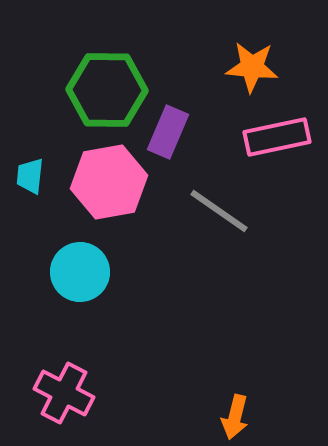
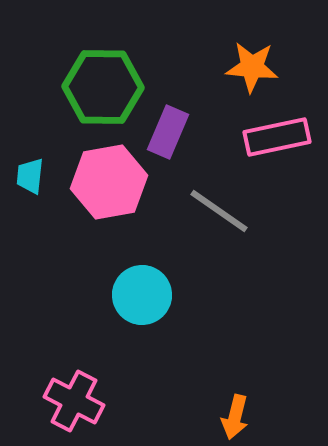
green hexagon: moved 4 px left, 3 px up
cyan circle: moved 62 px right, 23 px down
pink cross: moved 10 px right, 8 px down
